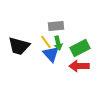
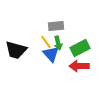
black trapezoid: moved 3 px left, 4 px down
